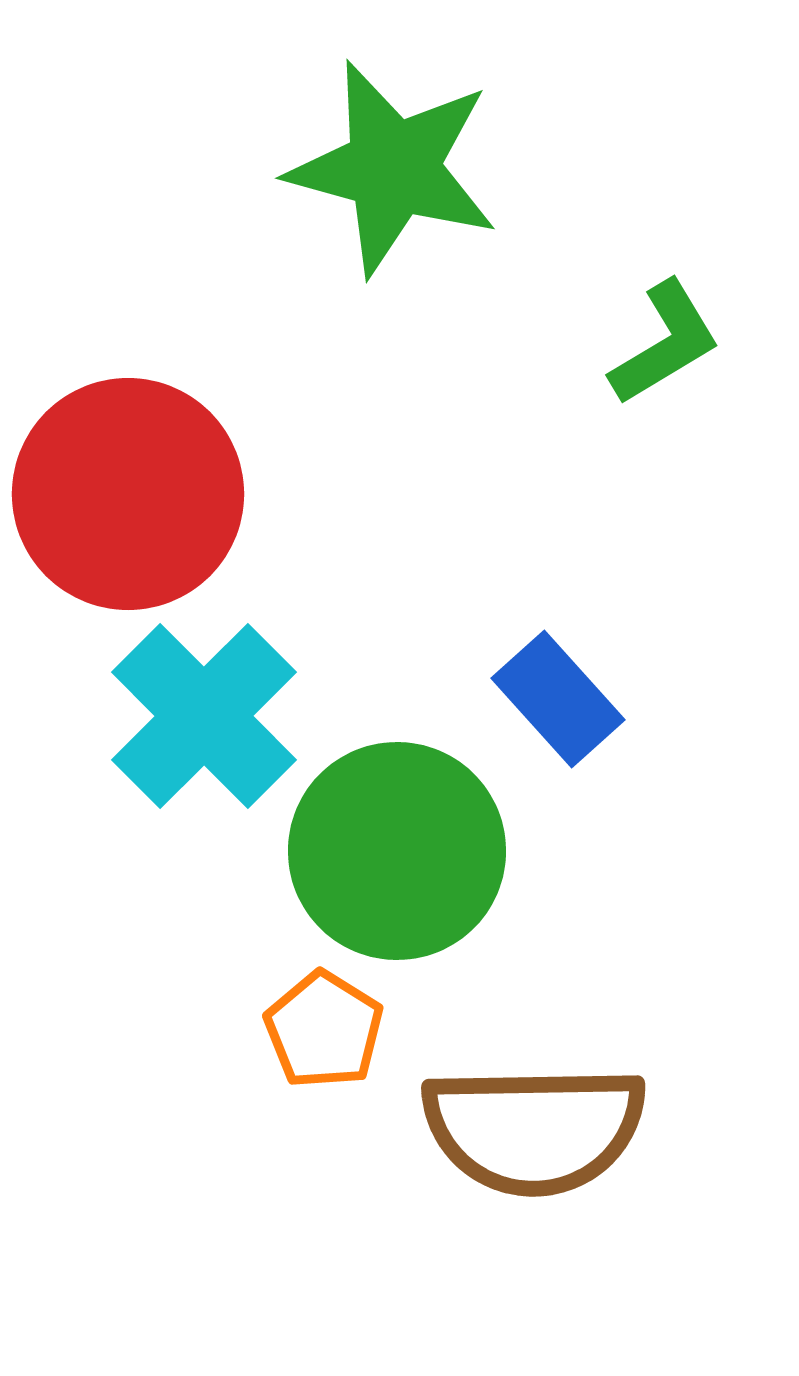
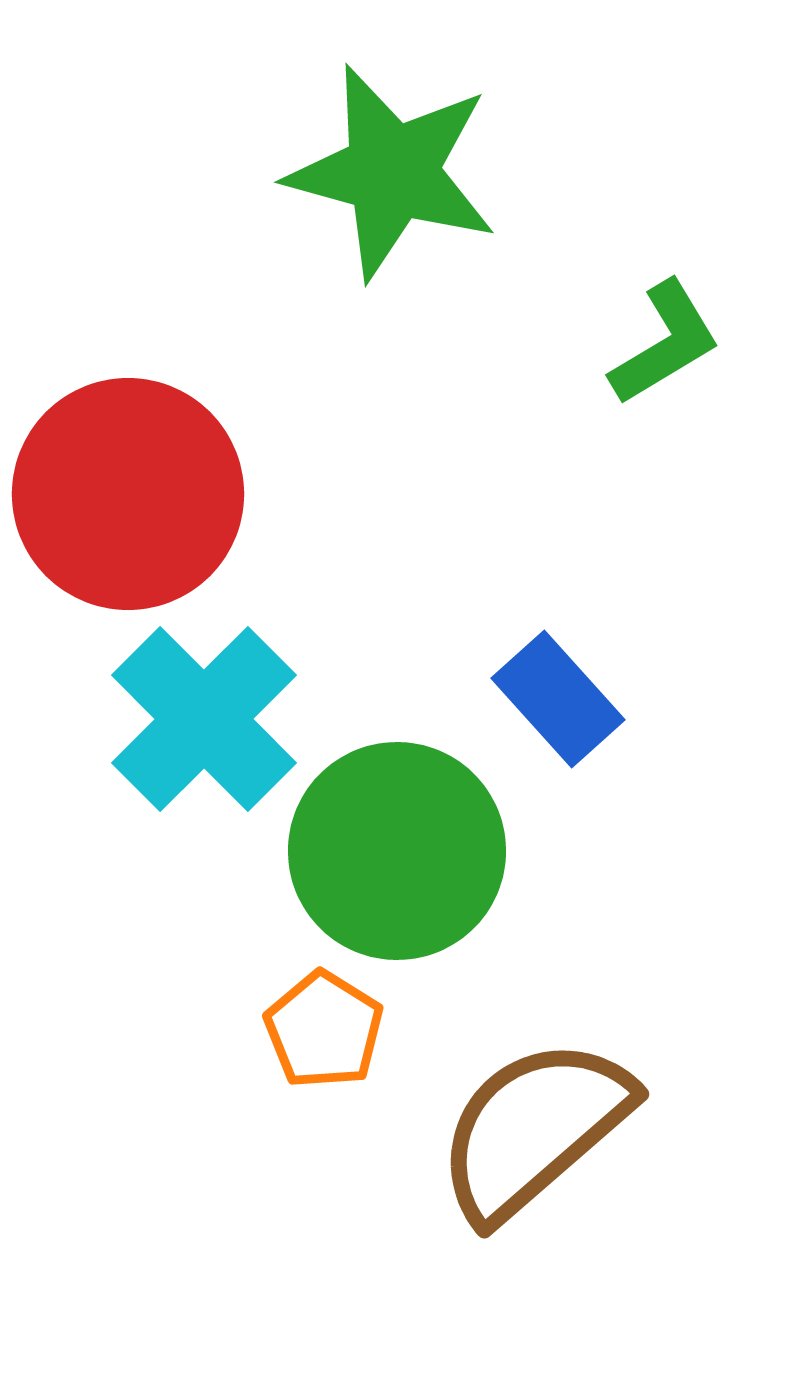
green star: moved 1 px left, 4 px down
cyan cross: moved 3 px down
brown semicircle: rotated 140 degrees clockwise
